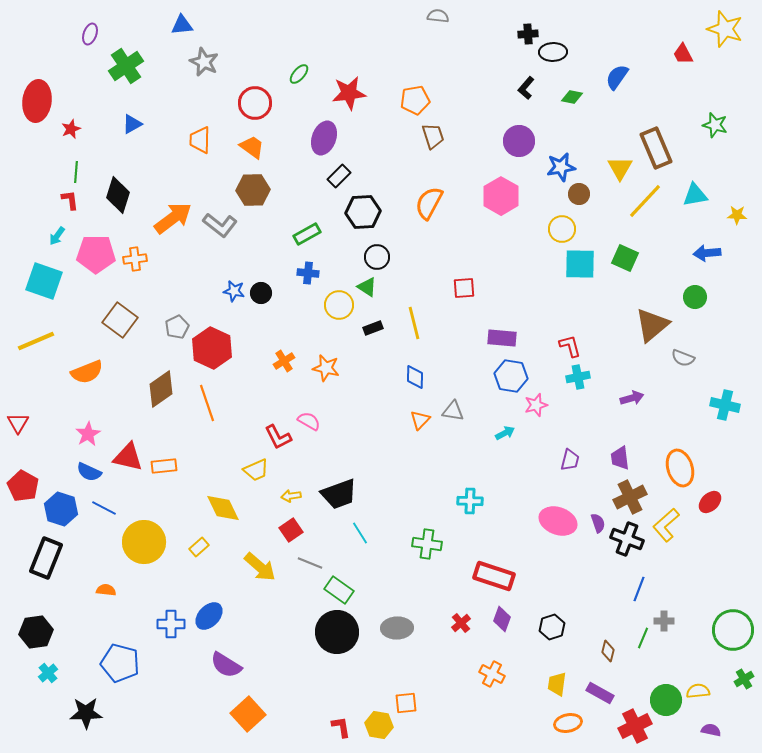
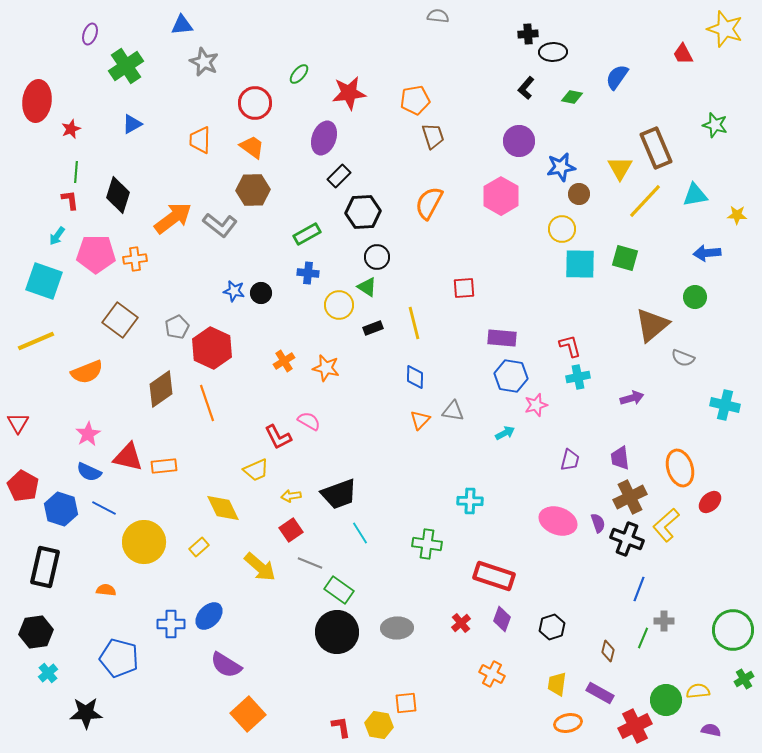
green square at (625, 258): rotated 8 degrees counterclockwise
black rectangle at (46, 558): moved 1 px left, 9 px down; rotated 9 degrees counterclockwise
blue pentagon at (120, 663): moved 1 px left, 5 px up
